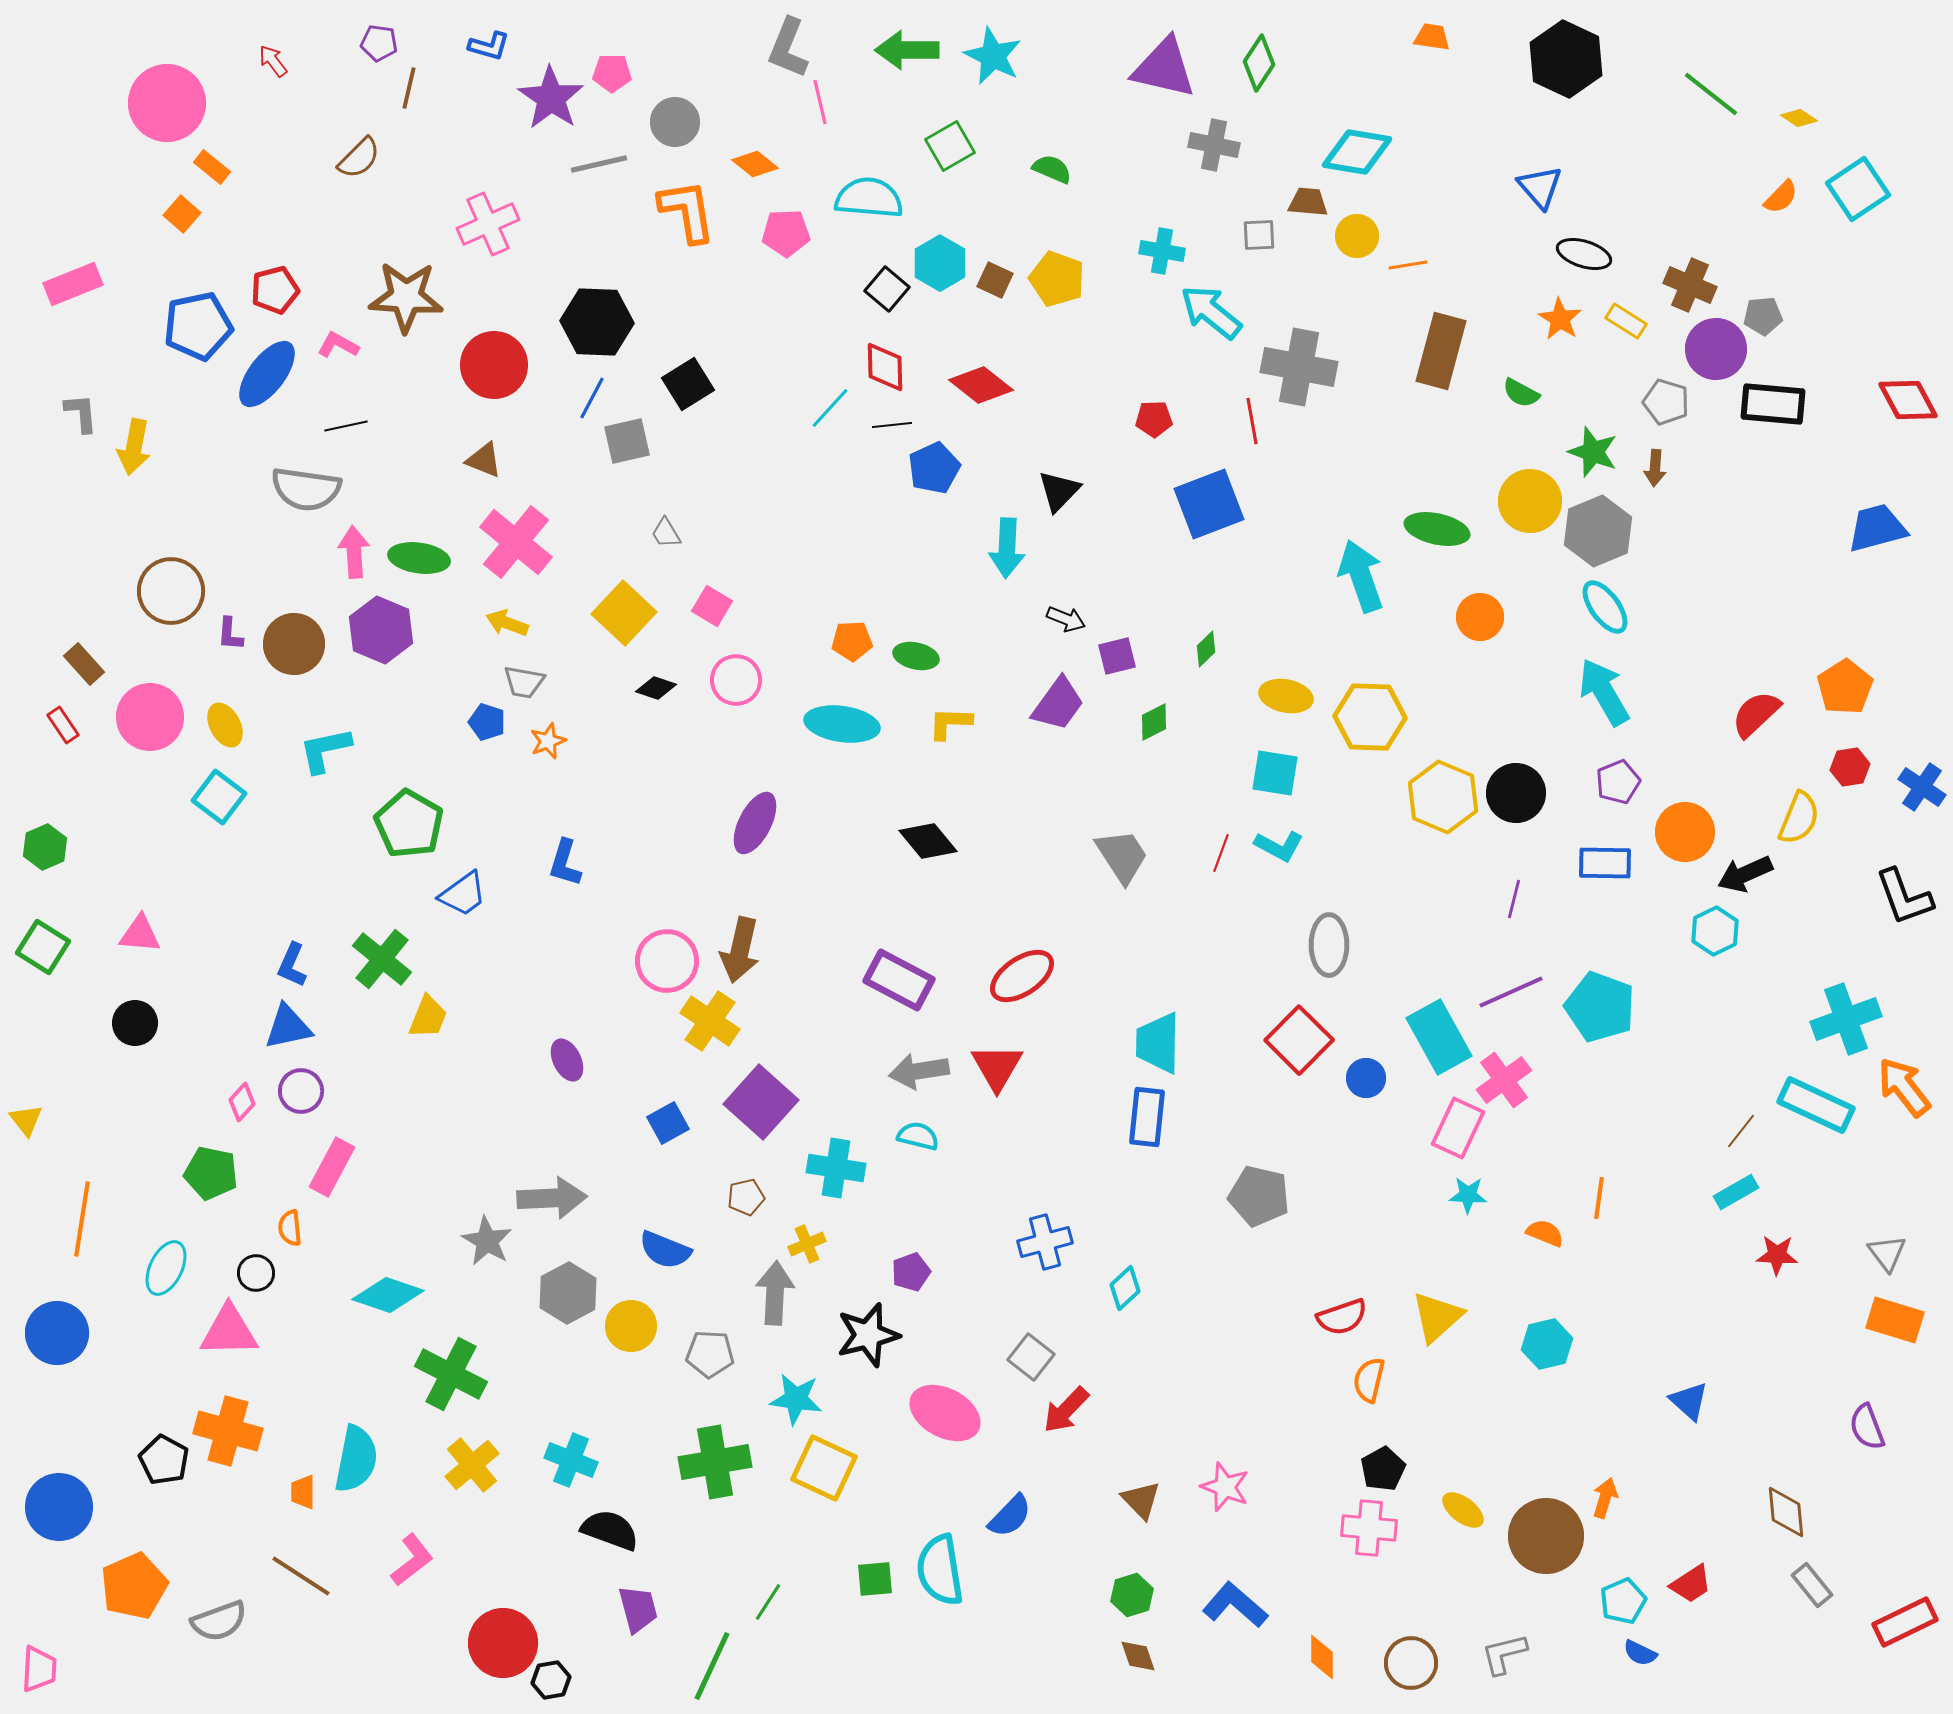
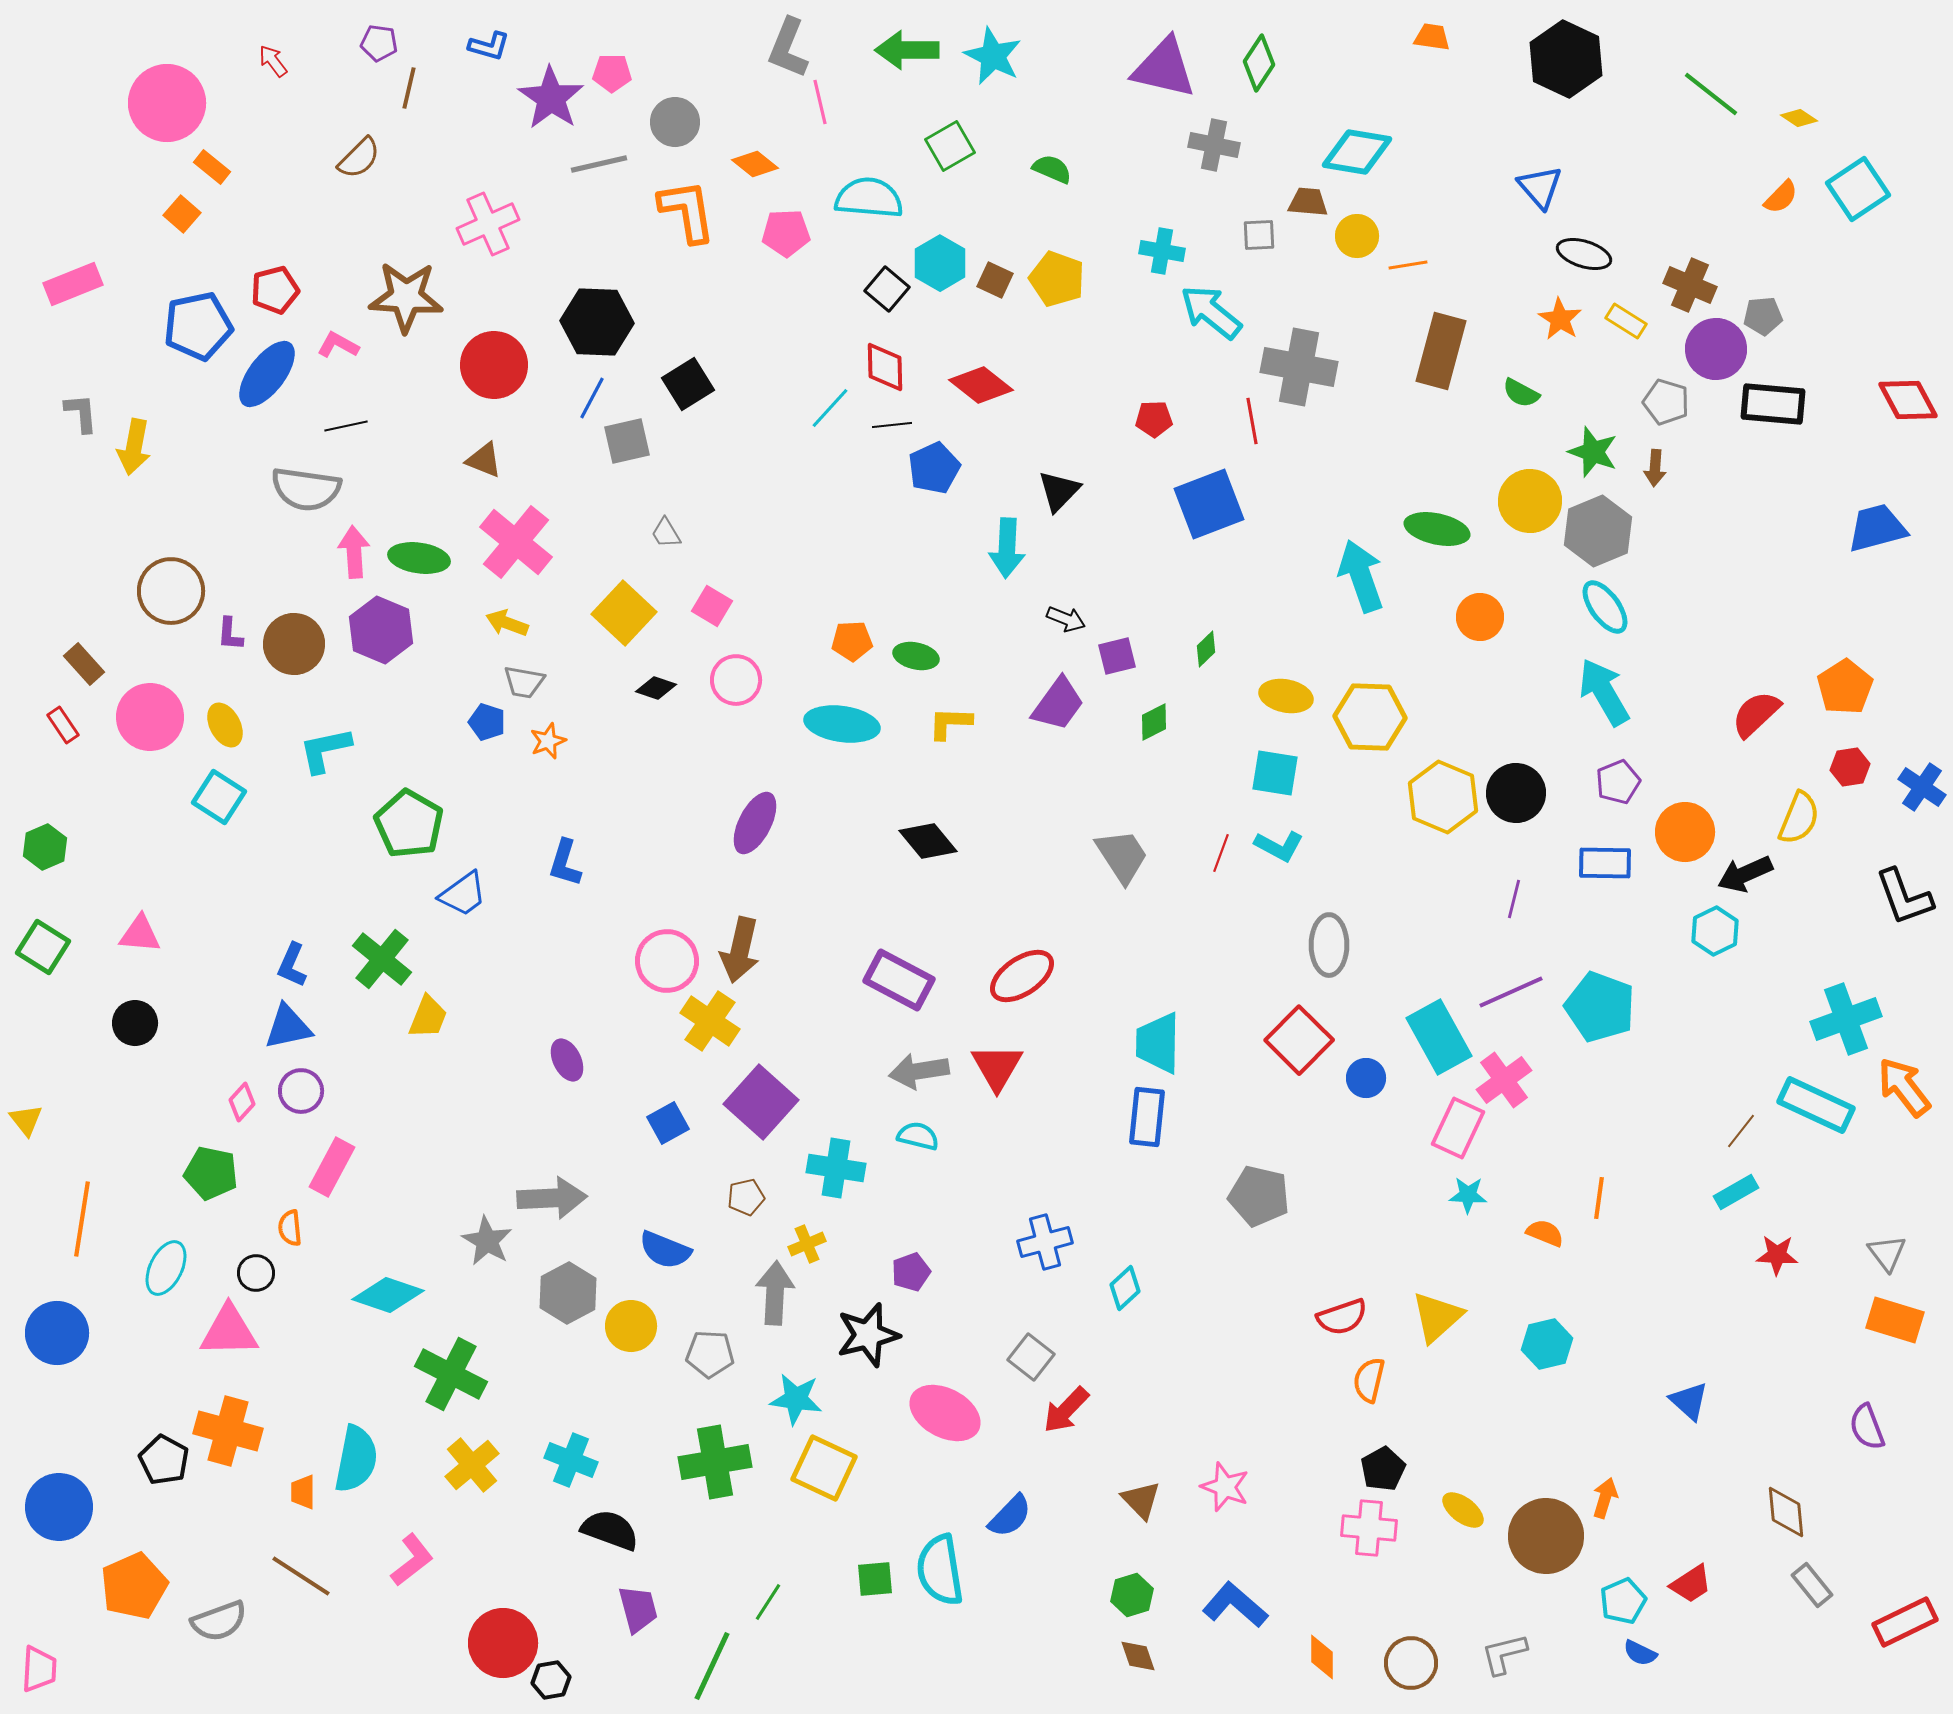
cyan square at (219, 797): rotated 4 degrees counterclockwise
